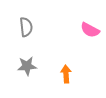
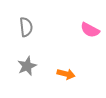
gray star: rotated 18 degrees counterclockwise
orange arrow: rotated 108 degrees clockwise
